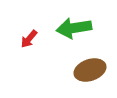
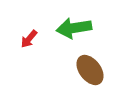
brown ellipse: rotated 72 degrees clockwise
